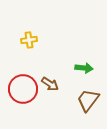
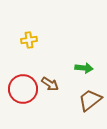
brown trapezoid: moved 2 px right; rotated 15 degrees clockwise
